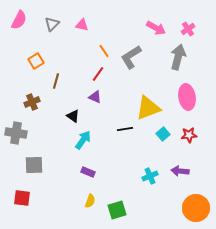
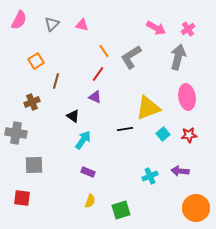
green square: moved 4 px right
